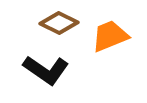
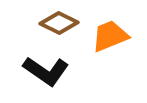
black L-shape: moved 1 px down
